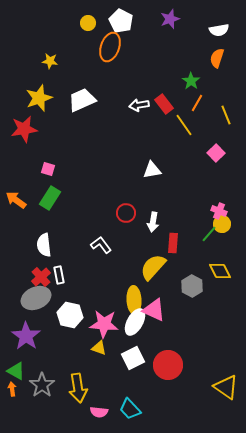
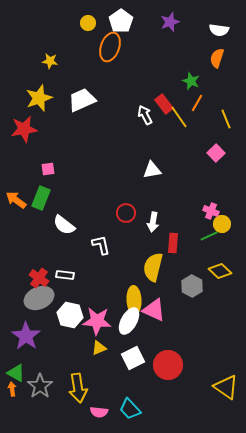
purple star at (170, 19): moved 3 px down
white pentagon at (121, 21): rotated 10 degrees clockwise
white semicircle at (219, 30): rotated 18 degrees clockwise
green star at (191, 81): rotated 12 degrees counterclockwise
white arrow at (139, 105): moved 6 px right, 10 px down; rotated 72 degrees clockwise
yellow line at (226, 115): moved 4 px down
yellow line at (184, 125): moved 5 px left, 8 px up
pink square at (48, 169): rotated 24 degrees counterclockwise
green rectangle at (50, 198): moved 9 px left; rotated 10 degrees counterclockwise
pink cross at (219, 211): moved 8 px left
green line at (209, 234): moved 2 px down; rotated 24 degrees clockwise
white semicircle at (44, 245): moved 20 px right, 20 px up; rotated 45 degrees counterclockwise
white L-shape at (101, 245): rotated 25 degrees clockwise
yellow semicircle at (153, 267): rotated 28 degrees counterclockwise
yellow diamond at (220, 271): rotated 20 degrees counterclockwise
white rectangle at (59, 275): moved 6 px right; rotated 72 degrees counterclockwise
red cross at (41, 277): moved 2 px left, 1 px down; rotated 12 degrees counterclockwise
gray ellipse at (36, 298): moved 3 px right
white ellipse at (135, 322): moved 6 px left, 1 px up
pink star at (104, 324): moved 7 px left, 3 px up
yellow triangle at (99, 348): rotated 42 degrees counterclockwise
green triangle at (16, 371): moved 2 px down
gray star at (42, 385): moved 2 px left, 1 px down
